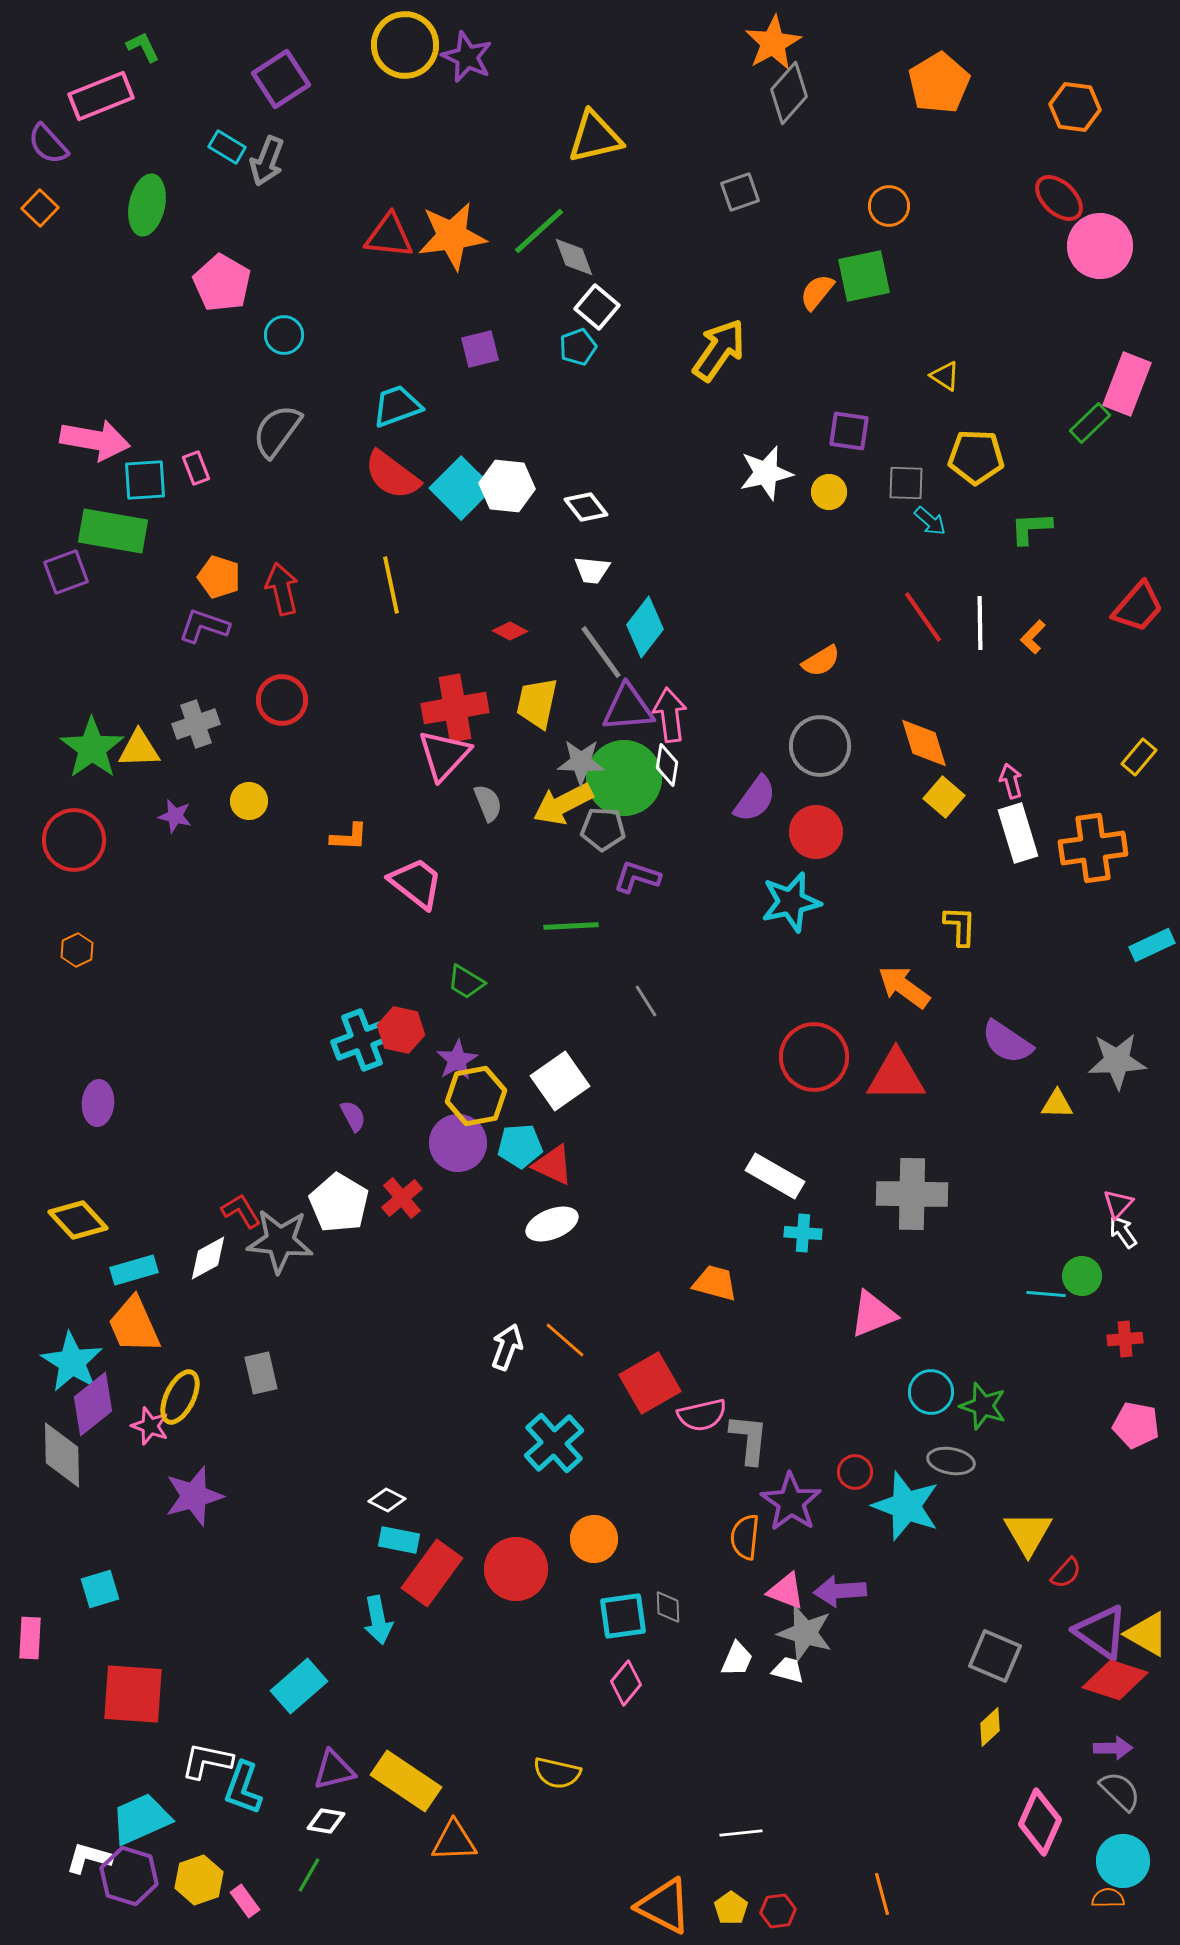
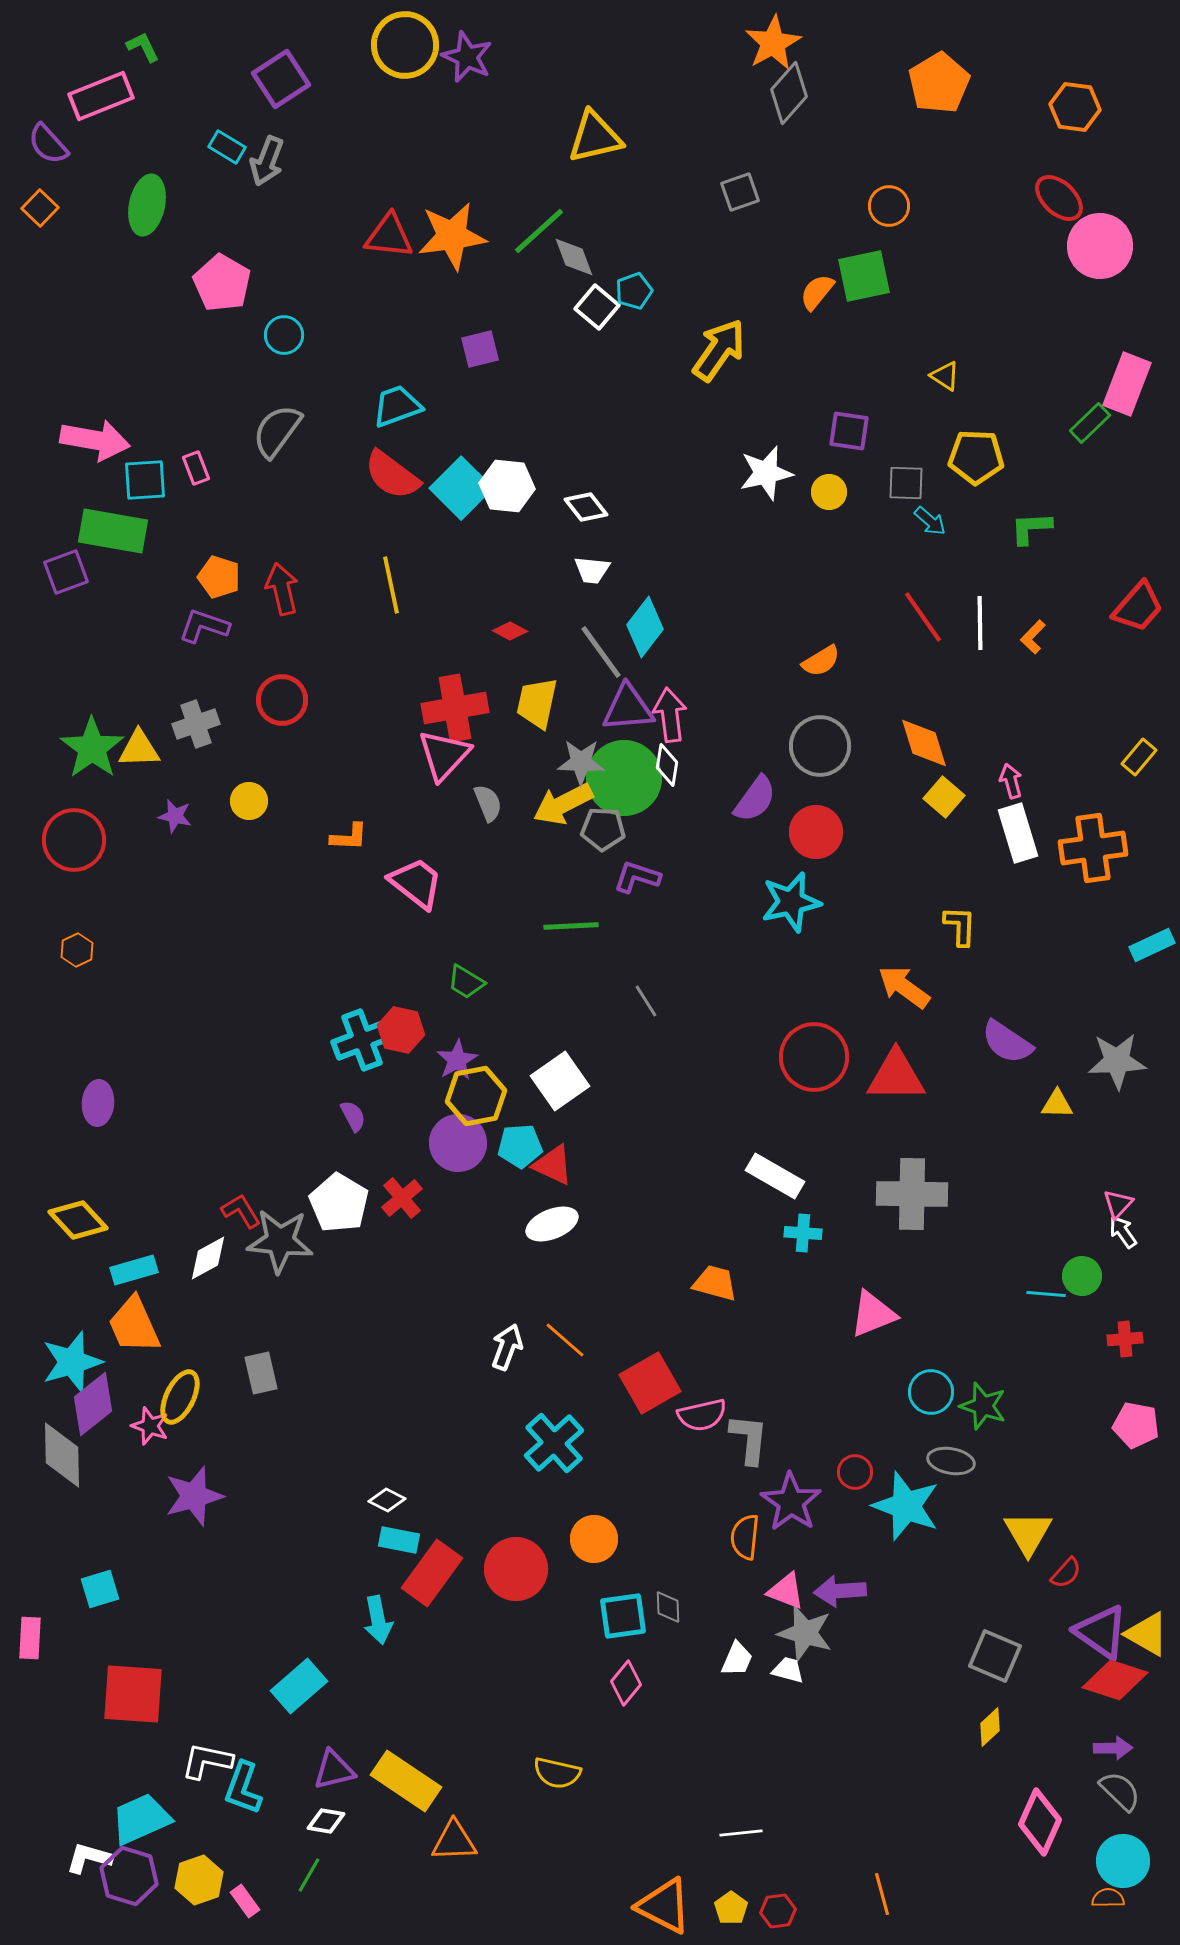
cyan pentagon at (578, 347): moved 56 px right, 56 px up
cyan star at (72, 1362): rotated 24 degrees clockwise
